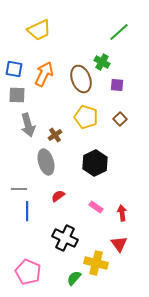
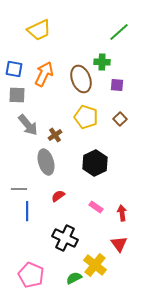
green cross: rotated 28 degrees counterclockwise
gray arrow: rotated 25 degrees counterclockwise
yellow cross: moved 1 px left, 2 px down; rotated 25 degrees clockwise
pink pentagon: moved 3 px right, 3 px down
green semicircle: rotated 21 degrees clockwise
